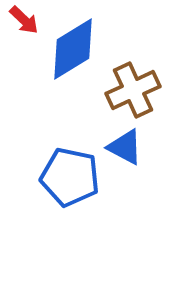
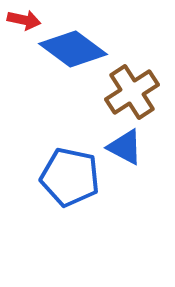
red arrow: rotated 32 degrees counterclockwise
blue diamond: rotated 68 degrees clockwise
brown cross: moved 1 px left, 2 px down; rotated 8 degrees counterclockwise
